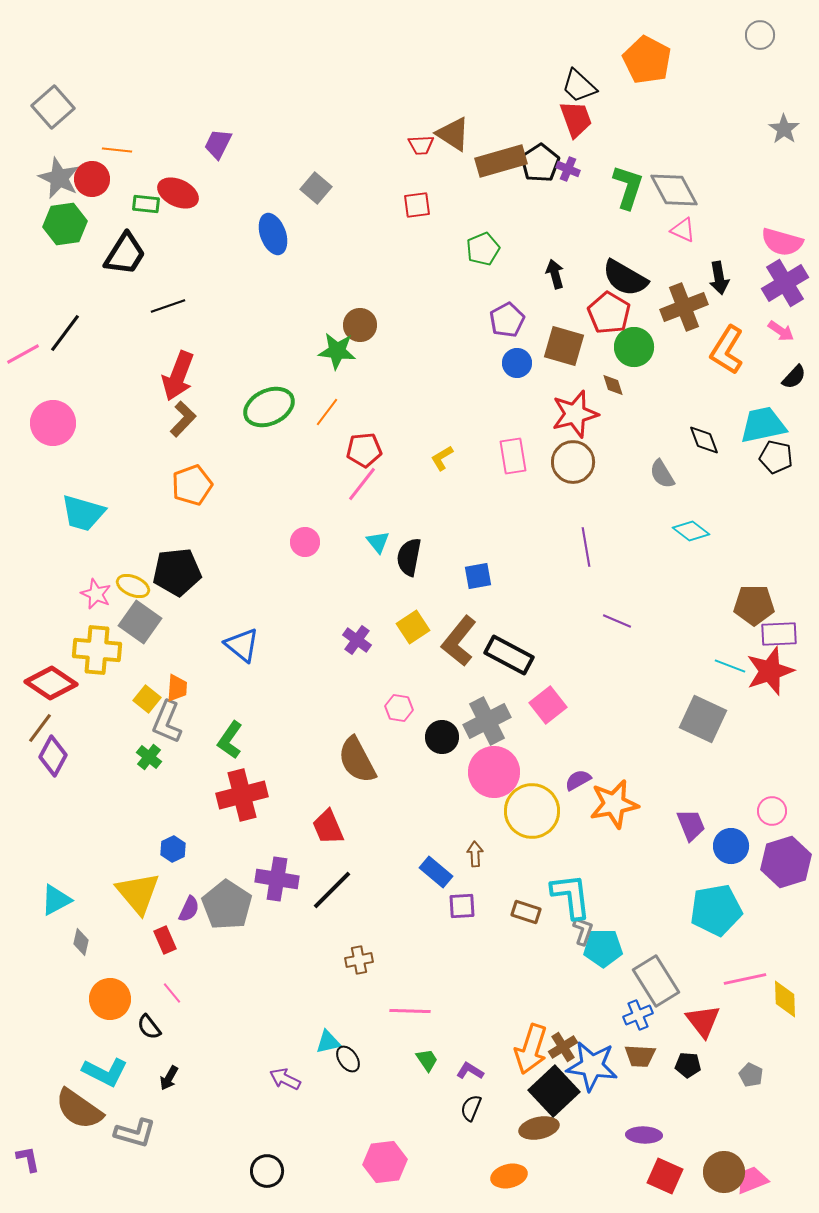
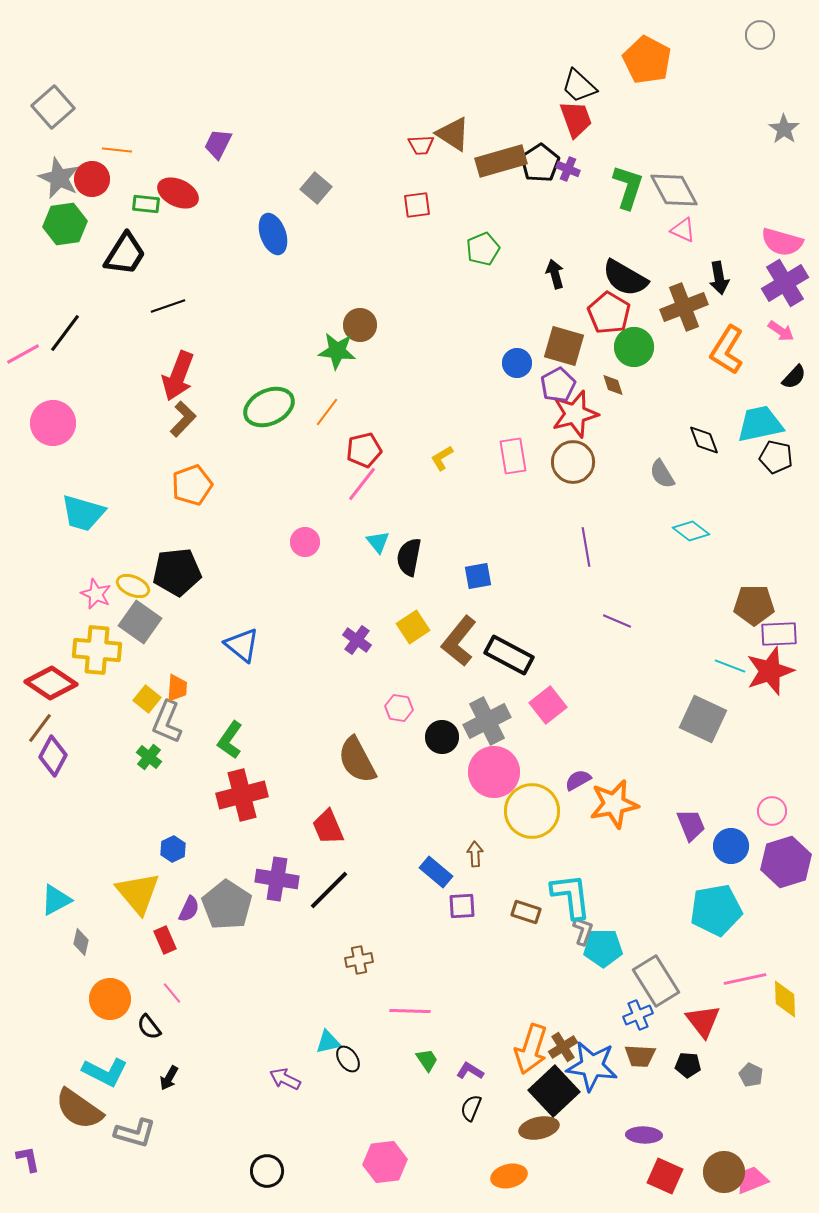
purple pentagon at (507, 320): moved 51 px right, 65 px down
cyan trapezoid at (763, 425): moved 3 px left, 1 px up
red pentagon at (364, 450): rotated 8 degrees counterclockwise
black line at (332, 890): moved 3 px left
